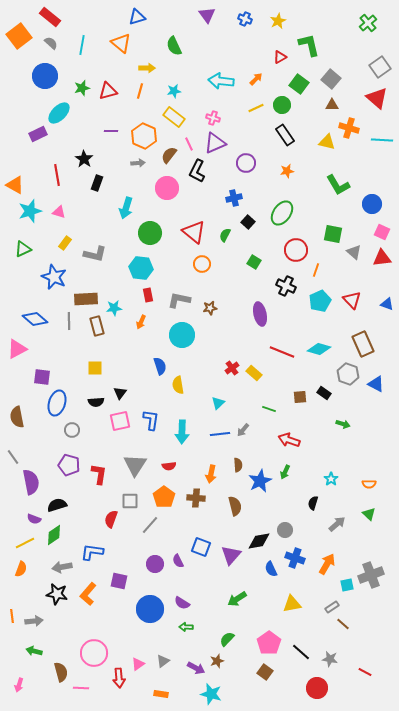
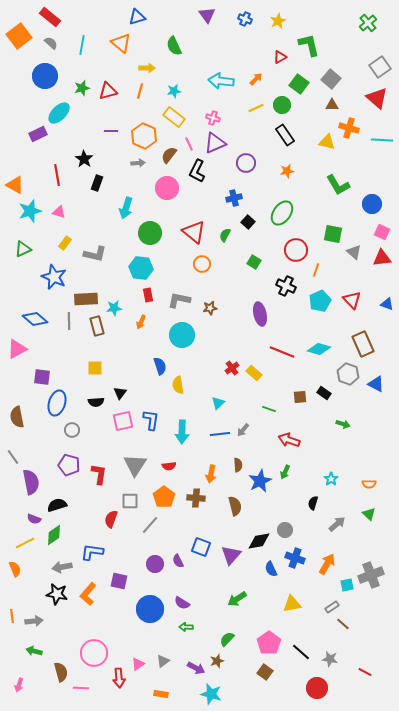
pink square at (120, 421): moved 3 px right
orange semicircle at (21, 569): moved 6 px left; rotated 42 degrees counterclockwise
